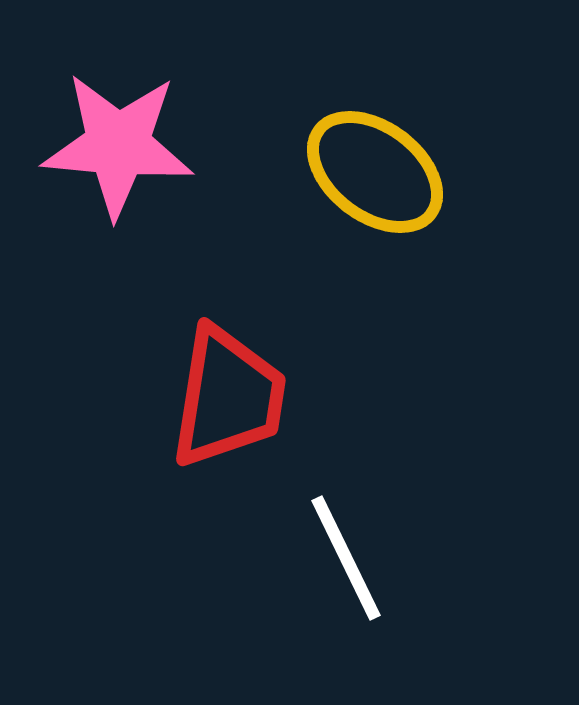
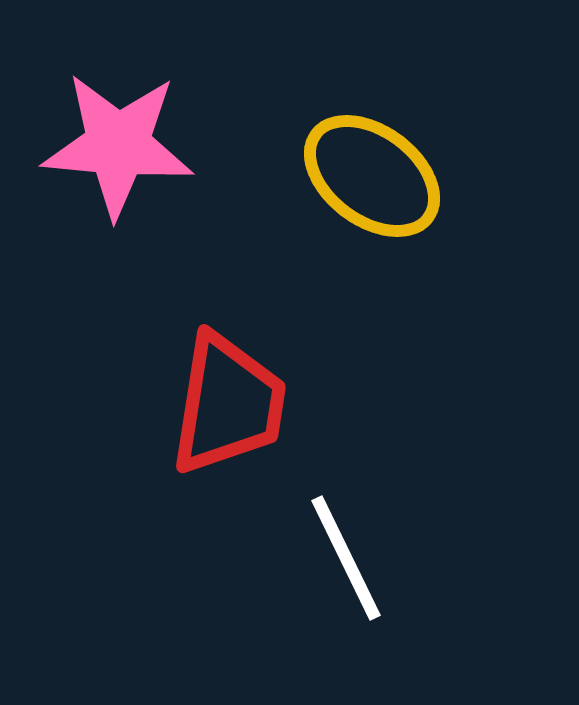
yellow ellipse: moved 3 px left, 4 px down
red trapezoid: moved 7 px down
